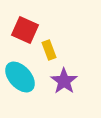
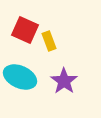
yellow rectangle: moved 9 px up
cyan ellipse: rotated 24 degrees counterclockwise
